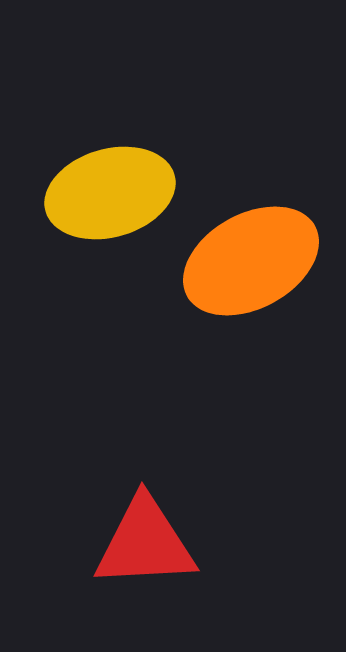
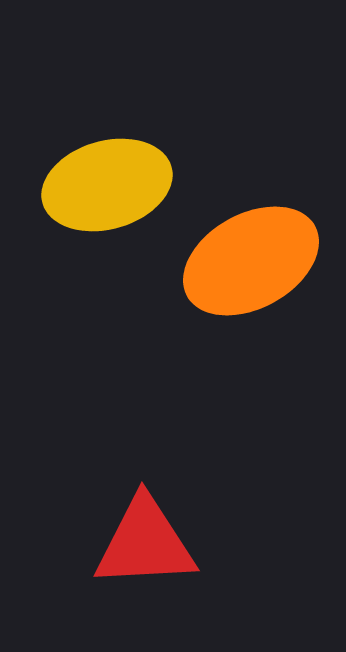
yellow ellipse: moved 3 px left, 8 px up
